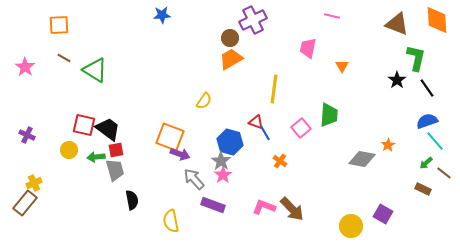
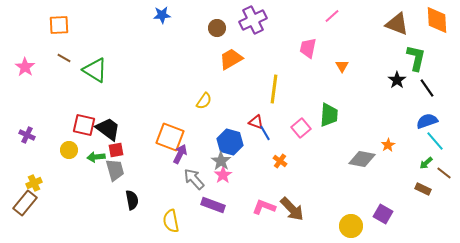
pink line at (332, 16): rotated 56 degrees counterclockwise
brown circle at (230, 38): moved 13 px left, 10 px up
purple arrow at (180, 154): rotated 84 degrees counterclockwise
